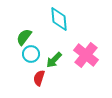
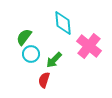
cyan diamond: moved 4 px right, 4 px down
pink cross: moved 3 px right, 9 px up
red semicircle: moved 5 px right, 2 px down
